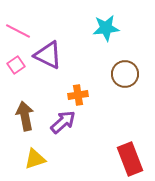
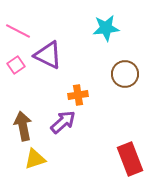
brown arrow: moved 2 px left, 10 px down
